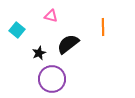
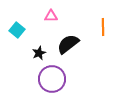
pink triangle: rotated 16 degrees counterclockwise
